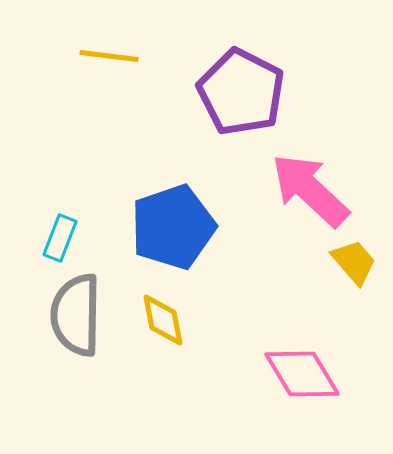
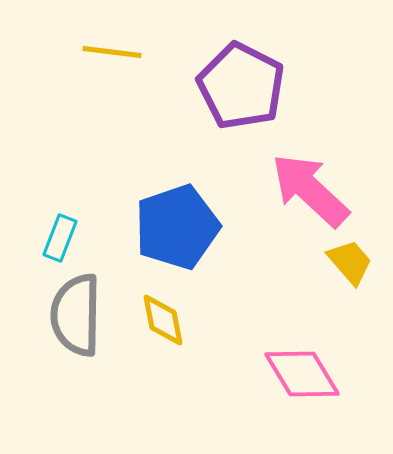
yellow line: moved 3 px right, 4 px up
purple pentagon: moved 6 px up
blue pentagon: moved 4 px right
yellow trapezoid: moved 4 px left
